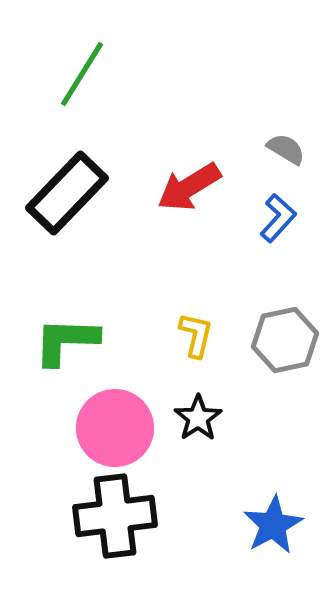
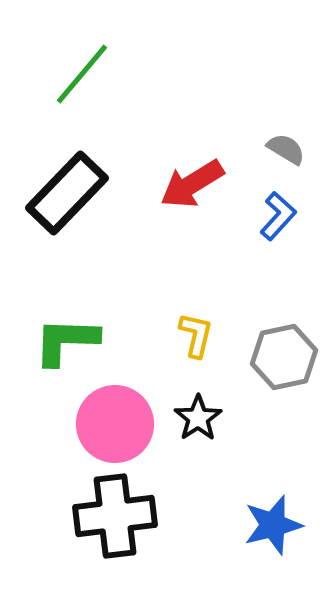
green line: rotated 8 degrees clockwise
red arrow: moved 3 px right, 3 px up
blue L-shape: moved 2 px up
gray hexagon: moved 1 px left, 17 px down
pink circle: moved 4 px up
blue star: rotated 14 degrees clockwise
